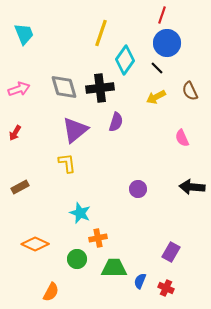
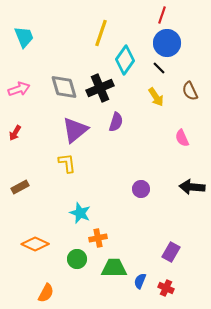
cyan trapezoid: moved 3 px down
black line: moved 2 px right
black cross: rotated 16 degrees counterclockwise
yellow arrow: rotated 96 degrees counterclockwise
purple circle: moved 3 px right
orange semicircle: moved 5 px left, 1 px down
